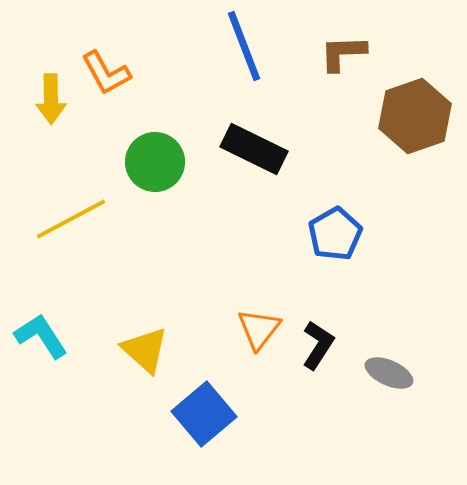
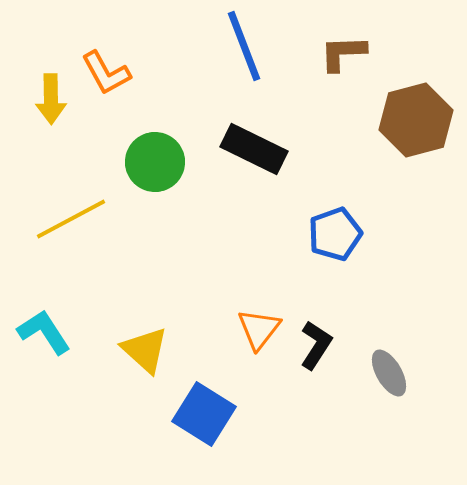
brown hexagon: moved 1 px right, 4 px down; rotated 4 degrees clockwise
blue pentagon: rotated 10 degrees clockwise
cyan L-shape: moved 3 px right, 4 px up
black L-shape: moved 2 px left
gray ellipse: rotated 36 degrees clockwise
blue square: rotated 18 degrees counterclockwise
